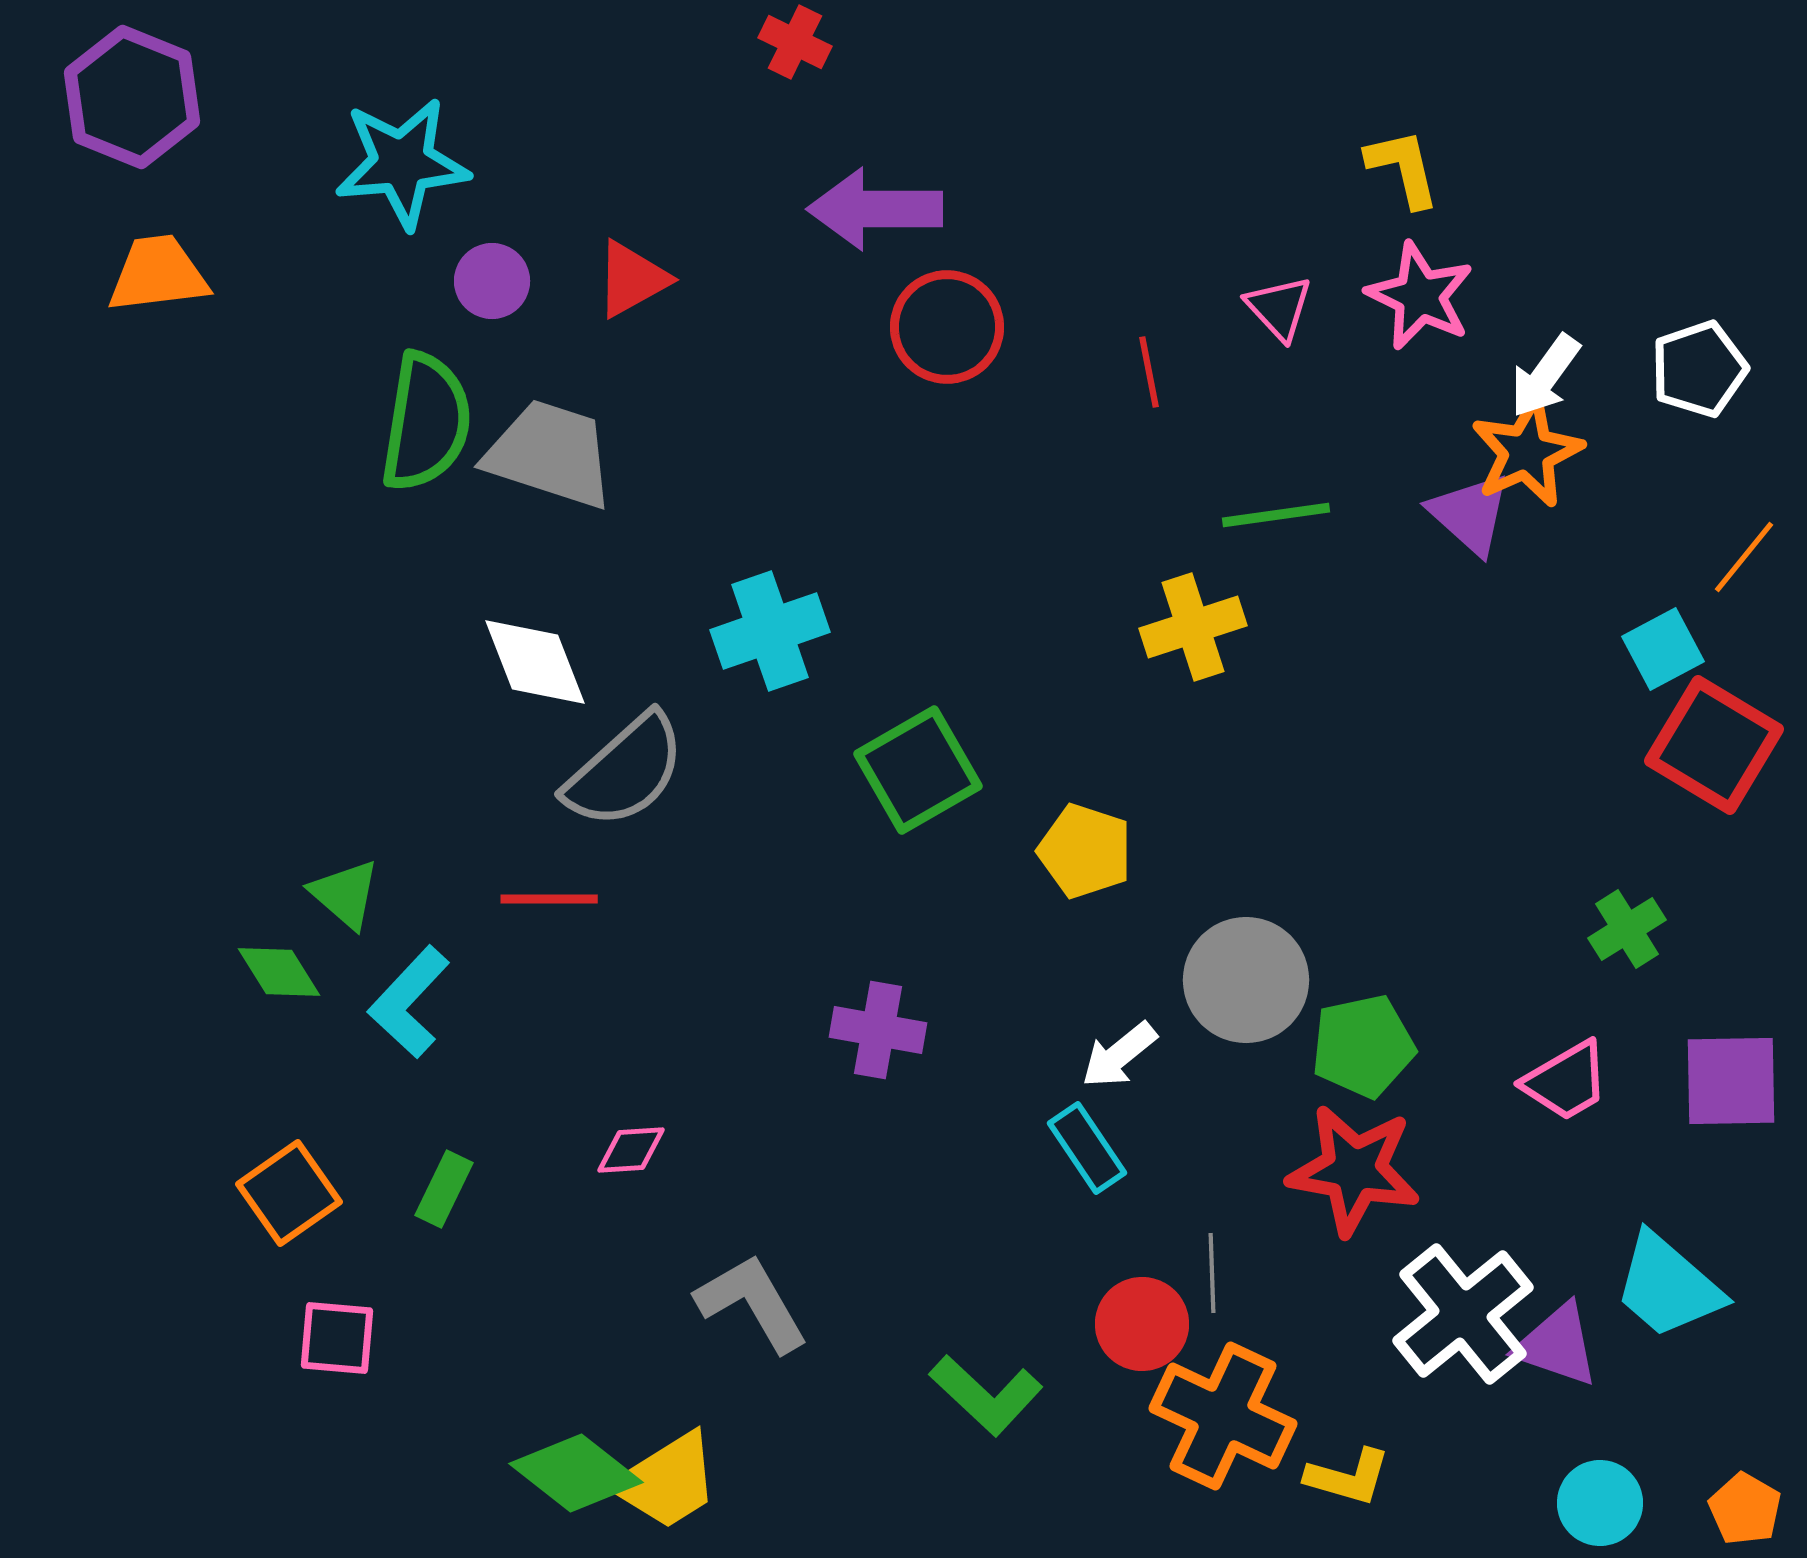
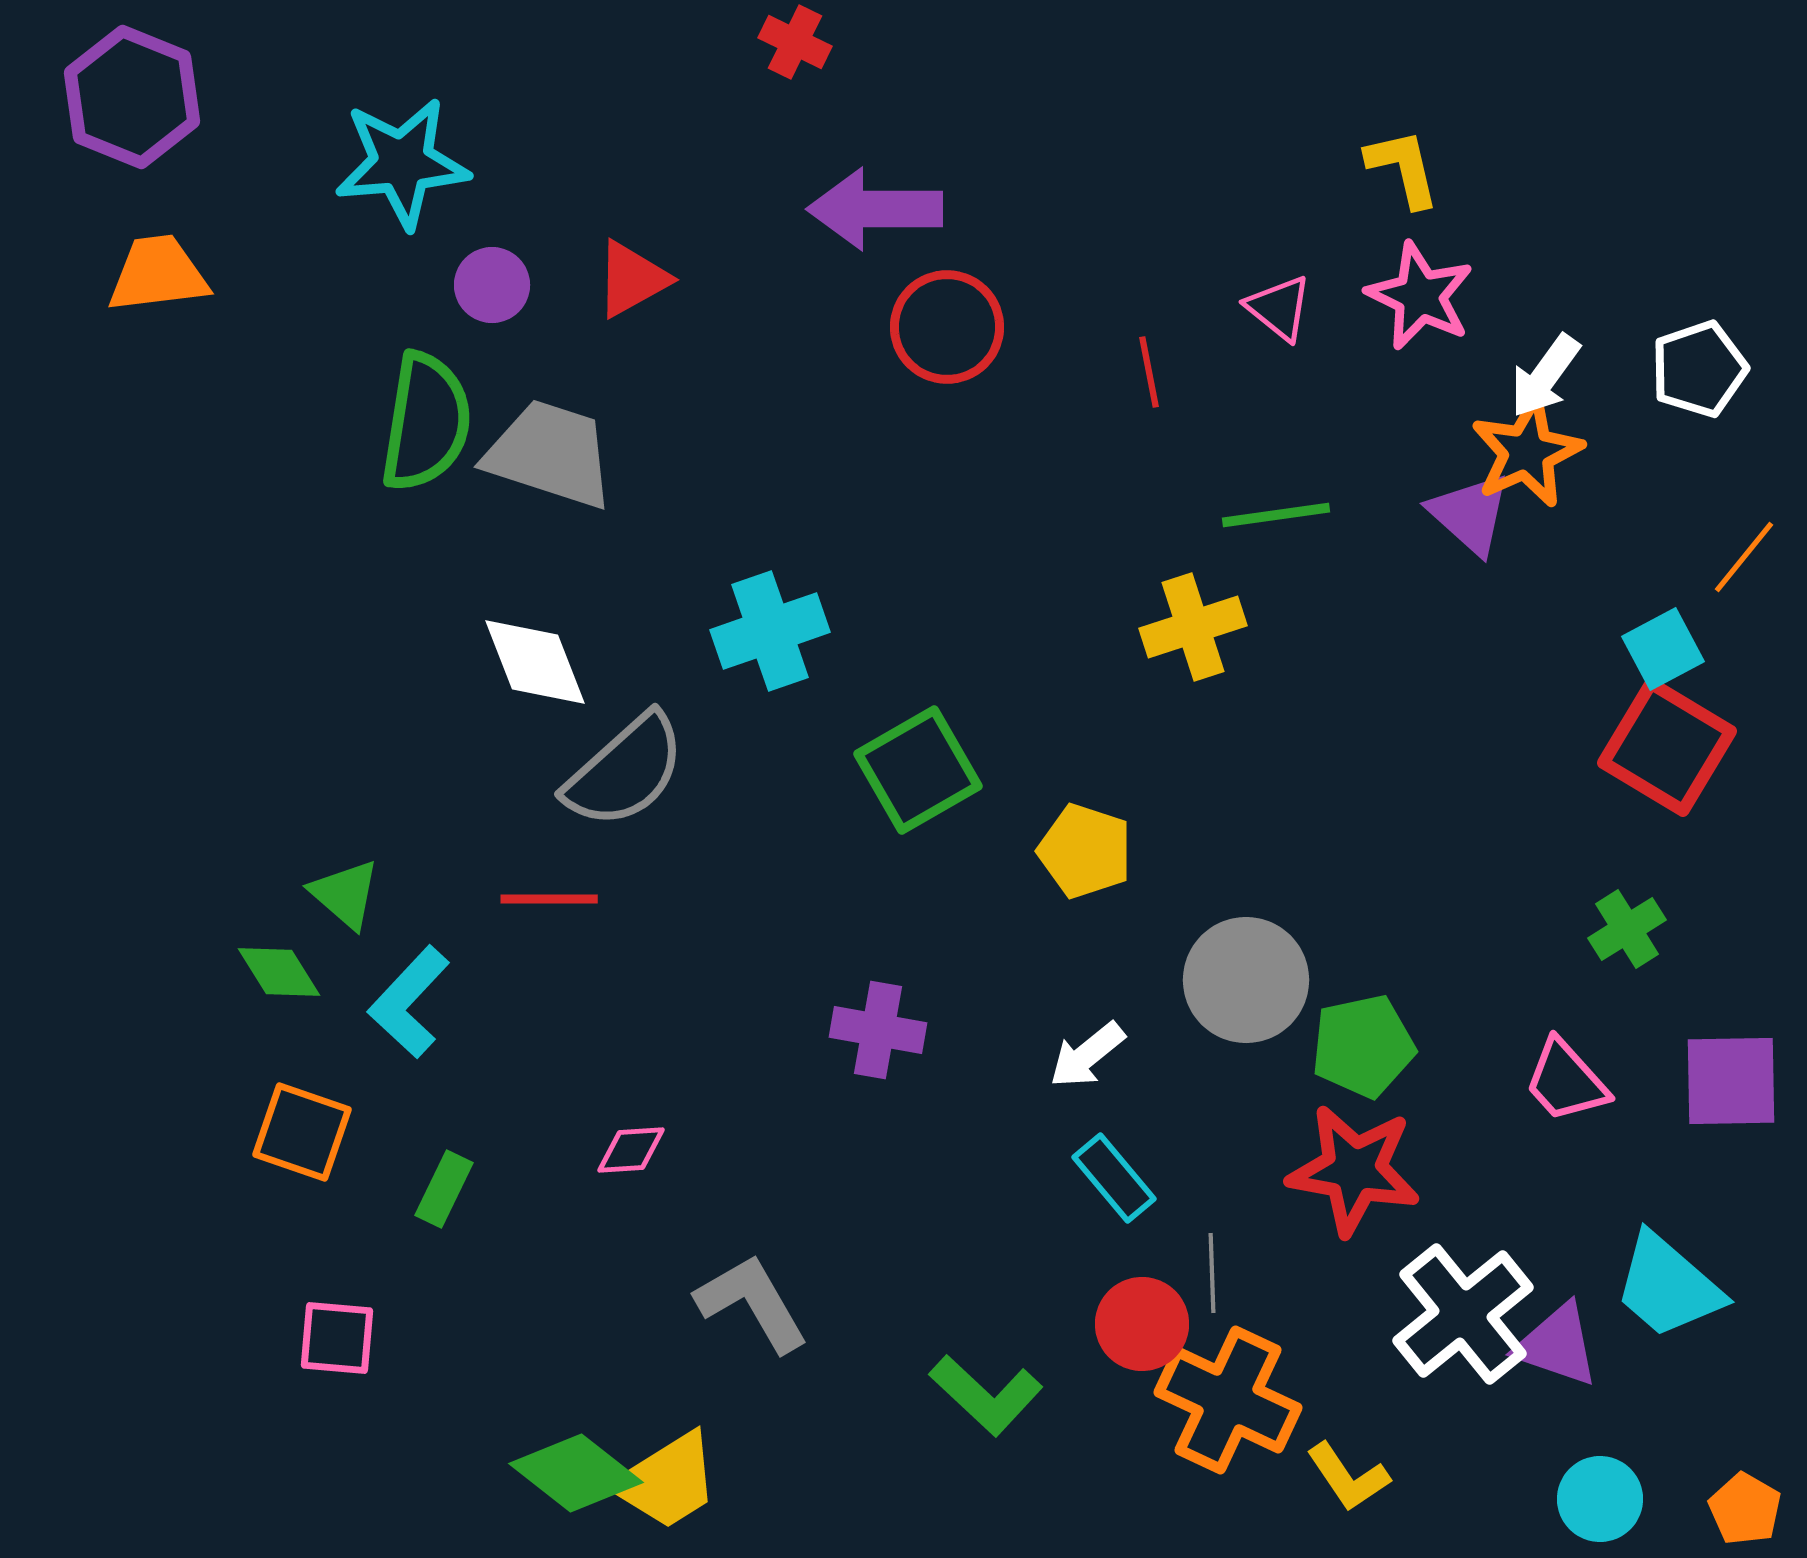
purple circle at (492, 281): moved 4 px down
pink triangle at (1279, 308): rotated 8 degrees counterclockwise
red square at (1714, 745): moved 47 px left, 2 px down
white arrow at (1119, 1055): moved 32 px left
pink trapezoid at (1566, 1081): rotated 78 degrees clockwise
cyan rectangle at (1087, 1148): moved 27 px right, 30 px down; rotated 6 degrees counterclockwise
orange square at (289, 1193): moved 13 px right, 61 px up; rotated 36 degrees counterclockwise
orange cross at (1223, 1416): moved 5 px right, 16 px up
yellow L-shape at (1348, 1477): rotated 40 degrees clockwise
cyan circle at (1600, 1503): moved 4 px up
